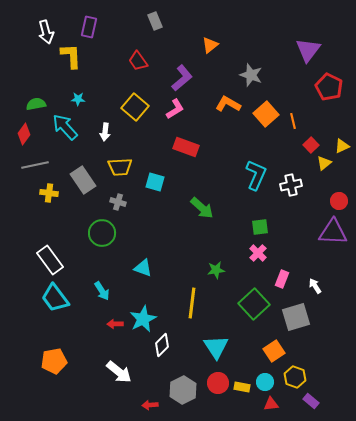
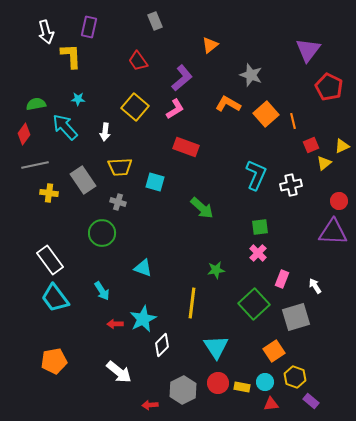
red square at (311, 145): rotated 21 degrees clockwise
